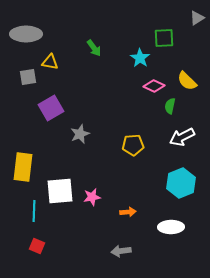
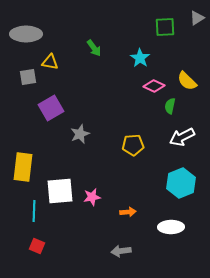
green square: moved 1 px right, 11 px up
